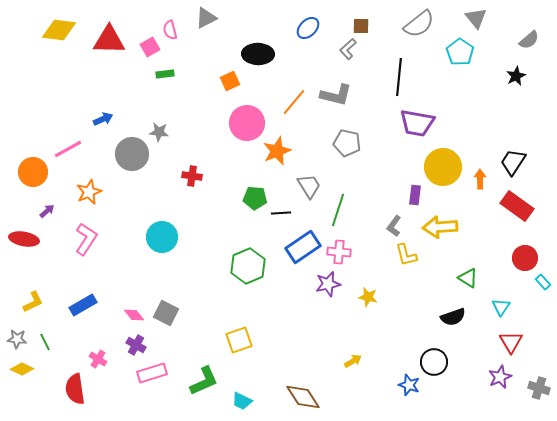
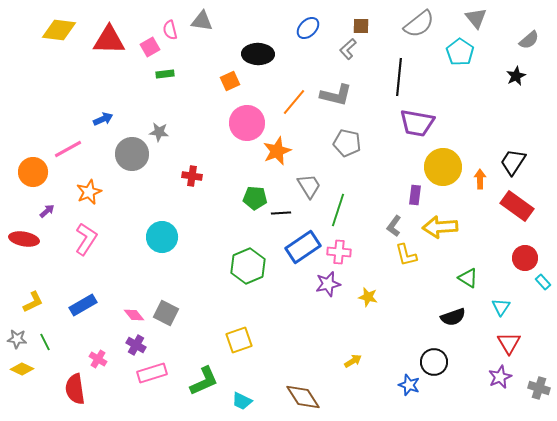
gray triangle at (206, 18): moved 4 px left, 3 px down; rotated 35 degrees clockwise
red triangle at (511, 342): moved 2 px left, 1 px down
